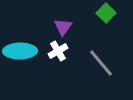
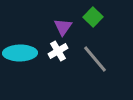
green square: moved 13 px left, 4 px down
cyan ellipse: moved 2 px down
gray line: moved 6 px left, 4 px up
